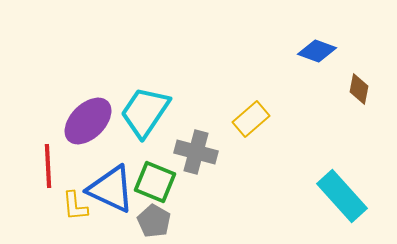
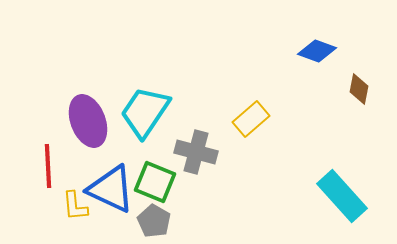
purple ellipse: rotated 66 degrees counterclockwise
